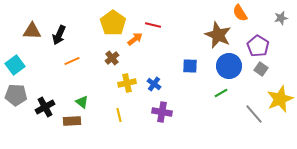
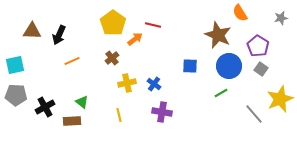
cyan square: rotated 24 degrees clockwise
